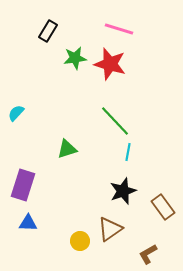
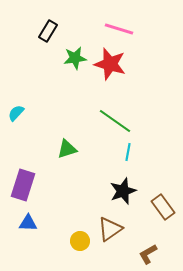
green line: rotated 12 degrees counterclockwise
